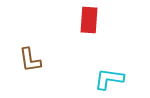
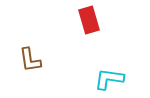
red rectangle: rotated 20 degrees counterclockwise
